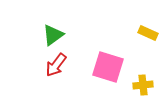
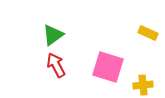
red arrow: rotated 115 degrees clockwise
